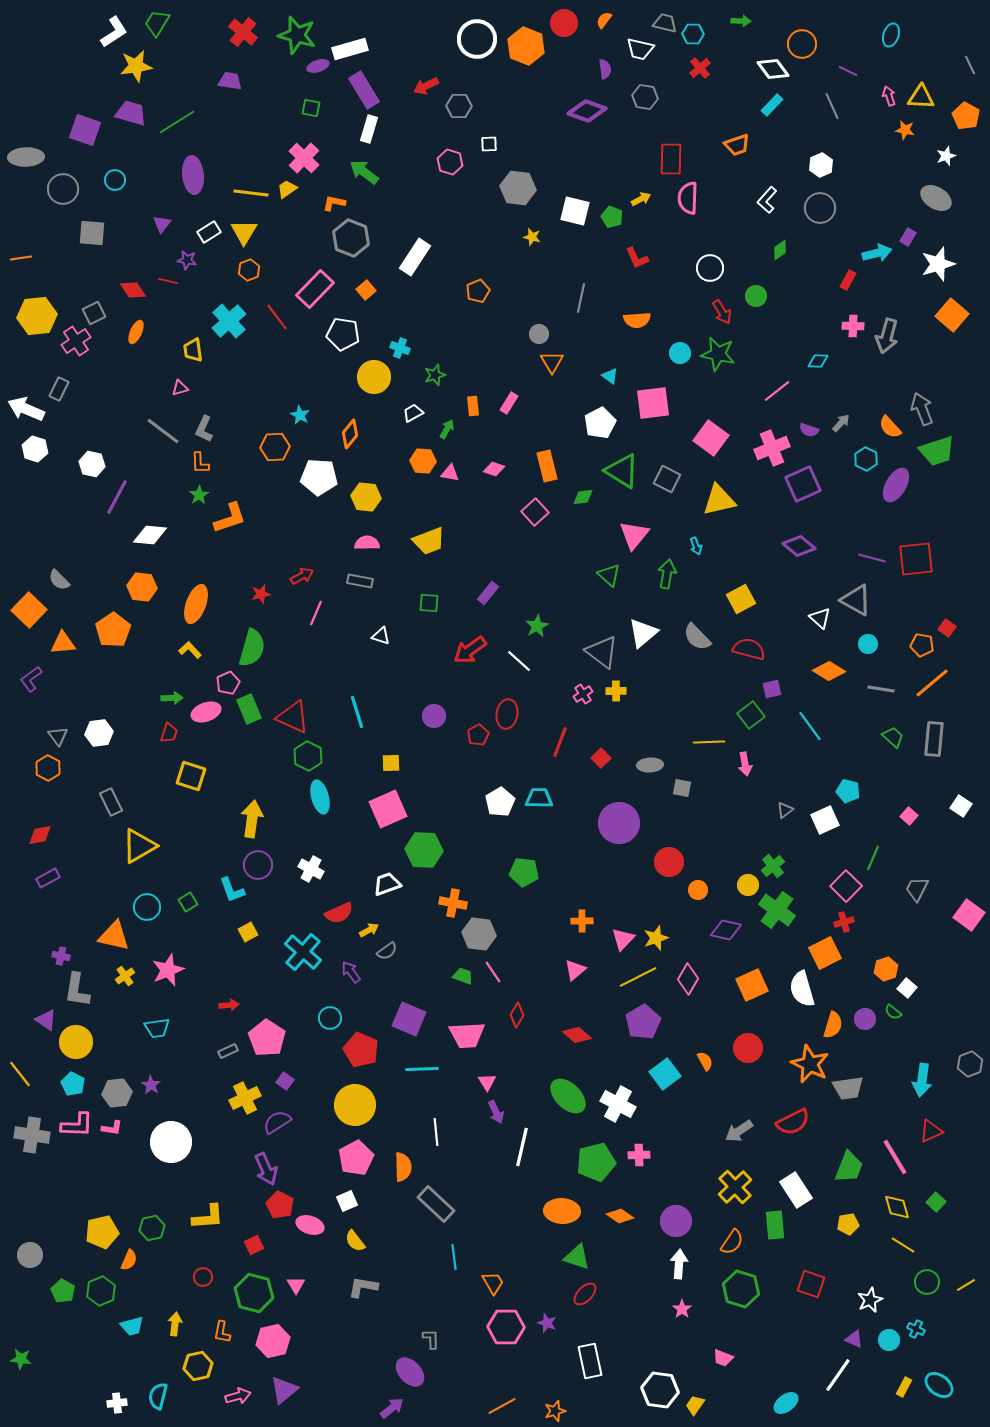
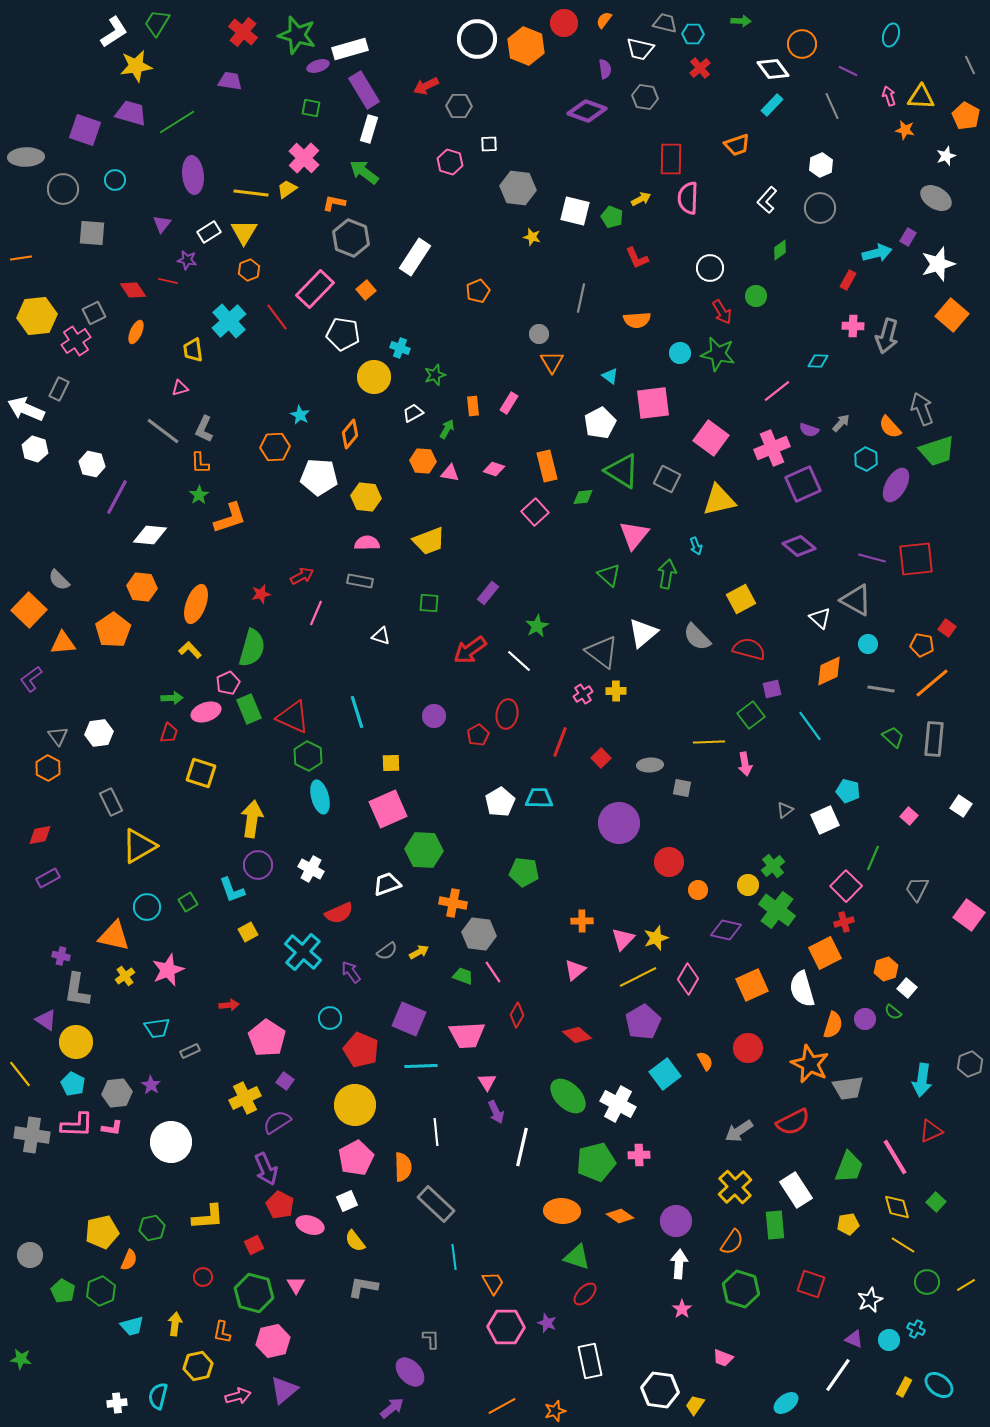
orange diamond at (829, 671): rotated 56 degrees counterclockwise
yellow square at (191, 776): moved 10 px right, 3 px up
yellow arrow at (369, 930): moved 50 px right, 22 px down
gray rectangle at (228, 1051): moved 38 px left
cyan line at (422, 1069): moved 1 px left, 3 px up
